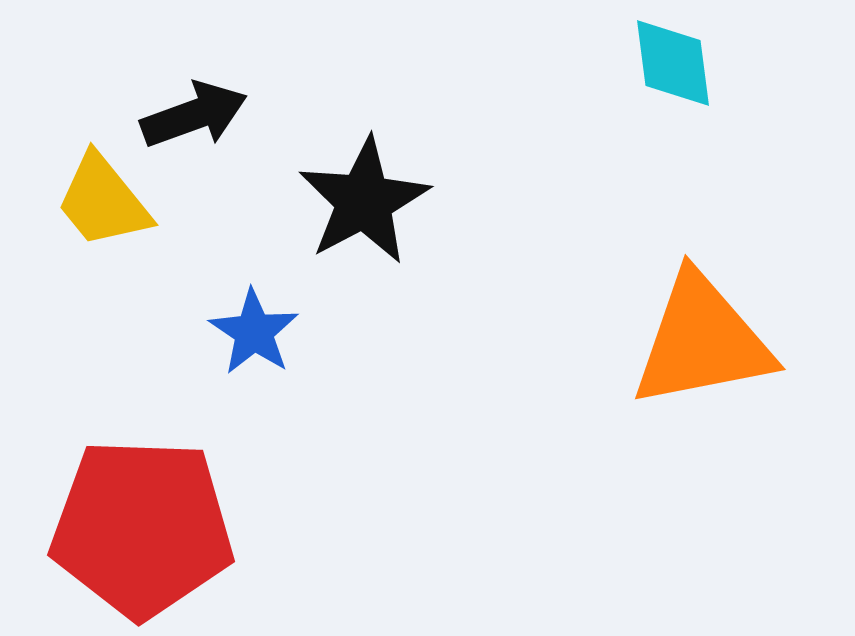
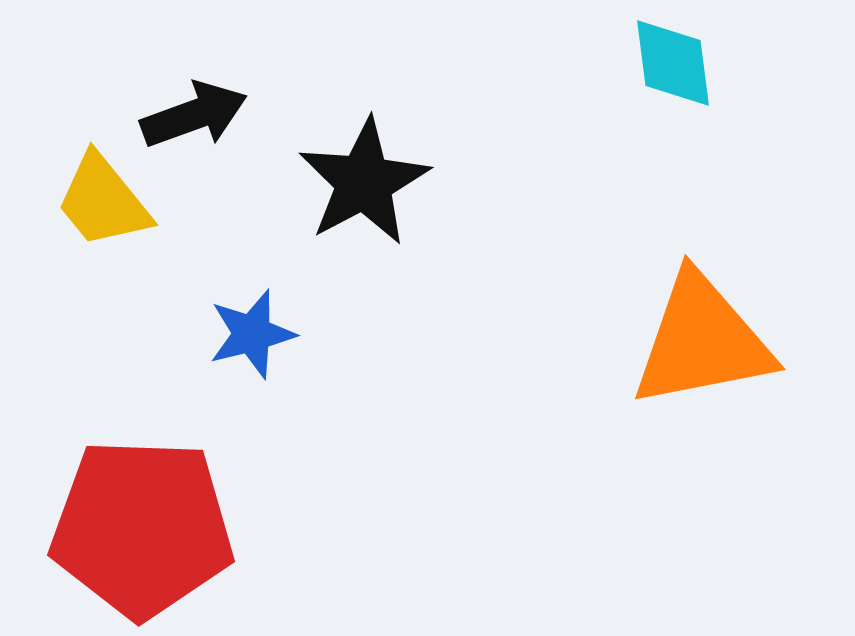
black star: moved 19 px up
blue star: moved 2 px left, 2 px down; rotated 24 degrees clockwise
